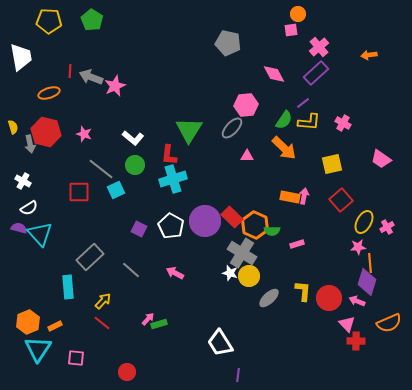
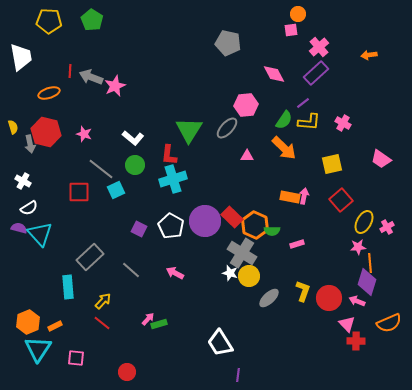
gray ellipse at (232, 128): moved 5 px left
yellow L-shape at (303, 291): rotated 15 degrees clockwise
